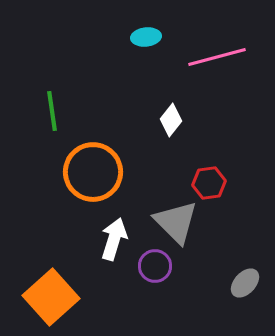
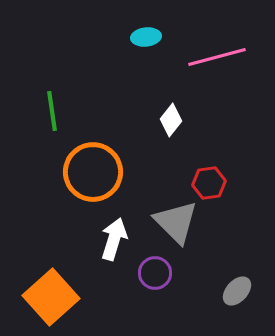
purple circle: moved 7 px down
gray ellipse: moved 8 px left, 8 px down
